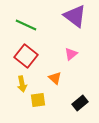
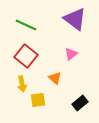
purple triangle: moved 3 px down
